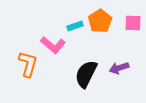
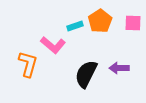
purple arrow: rotated 18 degrees clockwise
